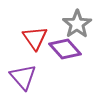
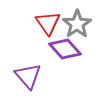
red triangle: moved 13 px right, 15 px up
purple triangle: moved 5 px right, 1 px up
